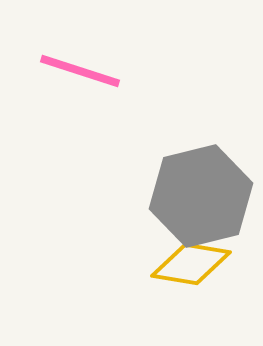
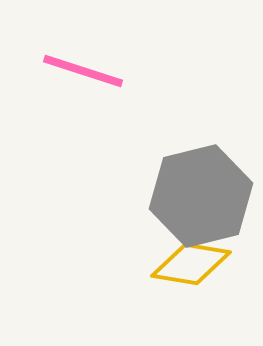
pink line: moved 3 px right
